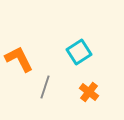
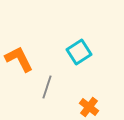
gray line: moved 2 px right
orange cross: moved 15 px down
